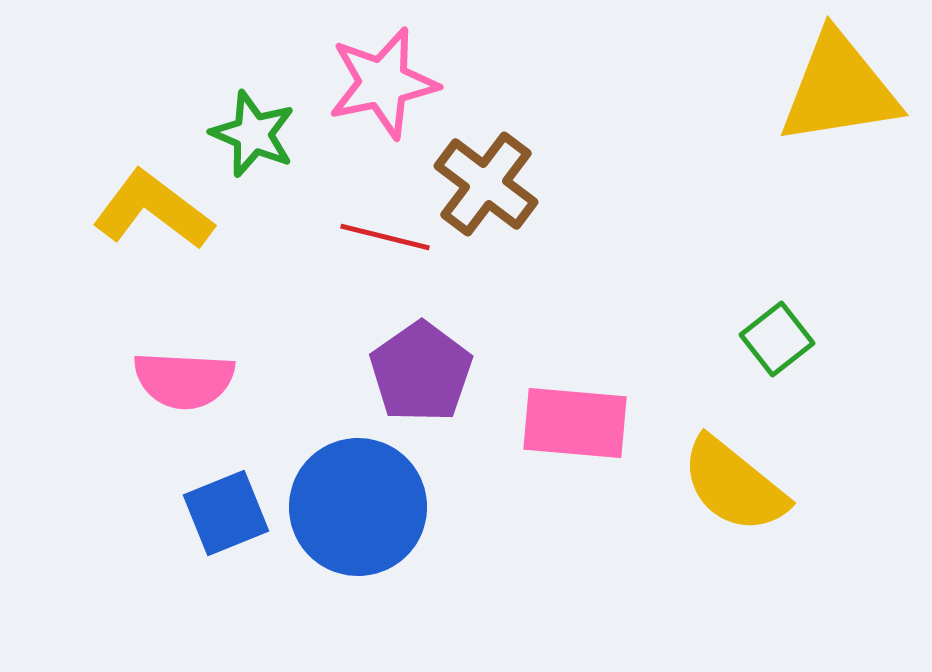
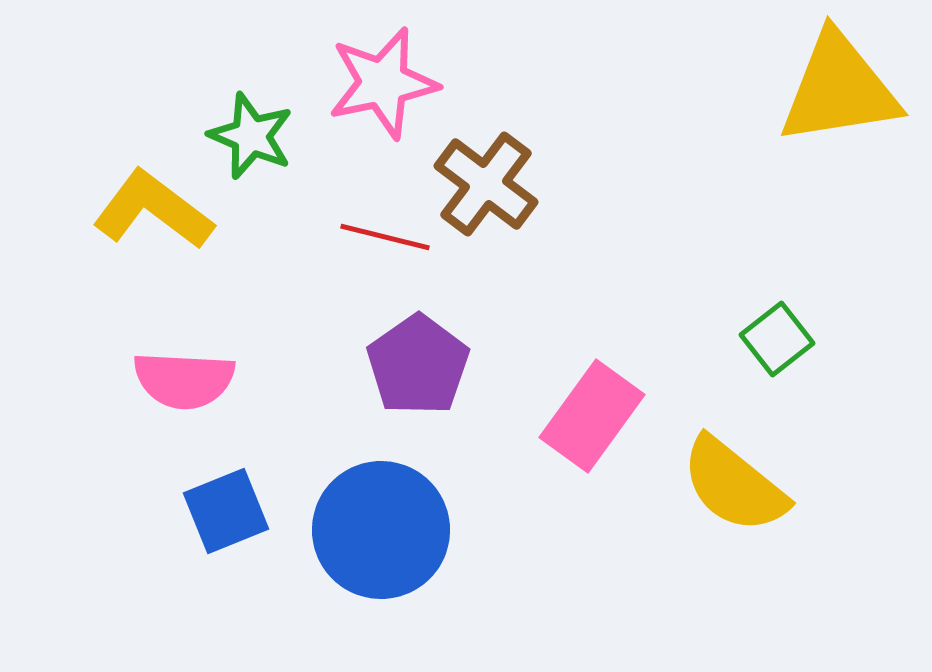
green star: moved 2 px left, 2 px down
purple pentagon: moved 3 px left, 7 px up
pink rectangle: moved 17 px right, 7 px up; rotated 59 degrees counterclockwise
blue circle: moved 23 px right, 23 px down
blue square: moved 2 px up
